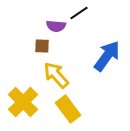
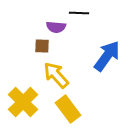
black line: rotated 36 degrees clockwise
purple semicircle: moved 1 px down
